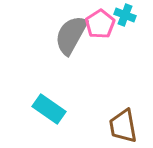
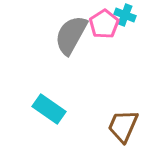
pink pentagon: moved 4 px right
brown trapezoid: rotated 33 degrees clockwise
